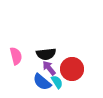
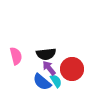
cyan semicircle: moved 1 px left, 1 px up
